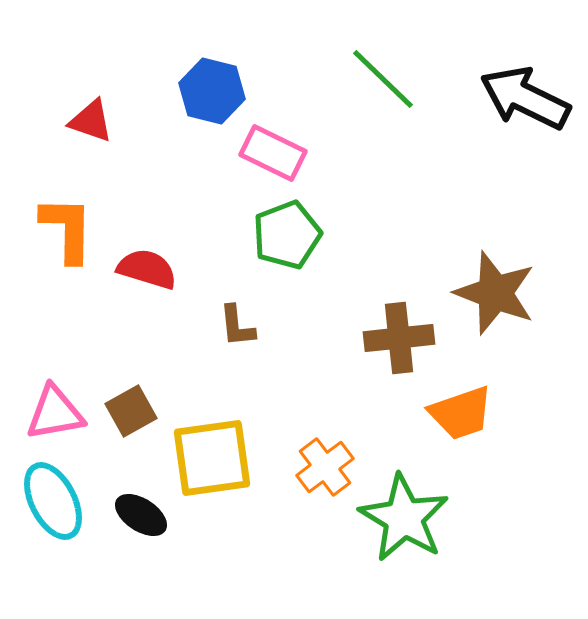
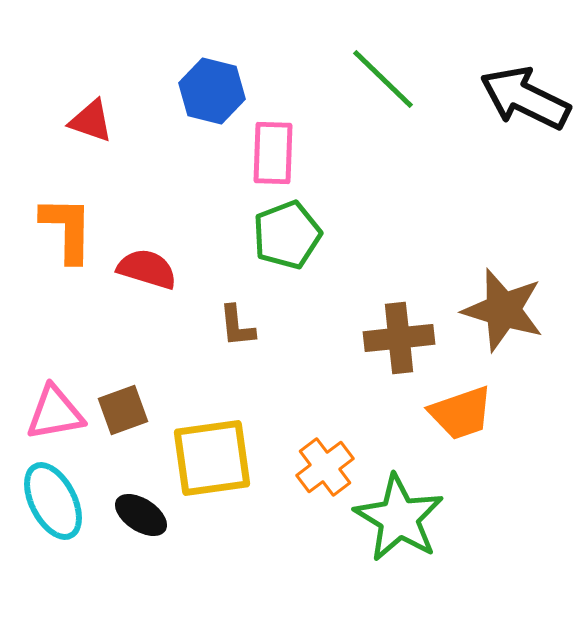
pink rectangle: rotated 66 degrees clockwise
brown star: moved 8 px right, 17 px down; rotated 4 degrees counterclockwise
brown square: moved 8 px left, 1 px up; rotated 9 degrees clockwise
green star: moved 5 px left
